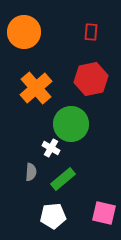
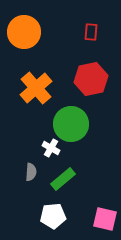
pink square: moved 1 px right, 6 px down
